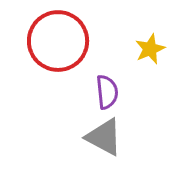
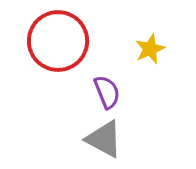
purple semicircle: rotated 16 degrees counterclockwise
gray triangle: moved 2 px down
